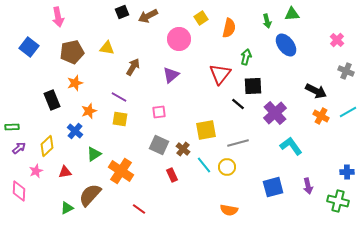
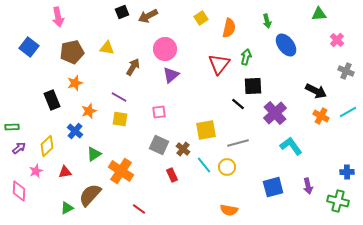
green triangle at (292, 14): moved 27 px right
pink circle at (179, 39): moved 14 px left, 10 px down
red triangle at (220, 74): moved 1 px left, 10 px up
